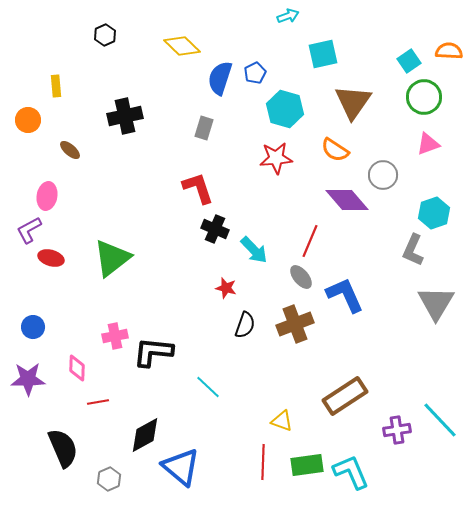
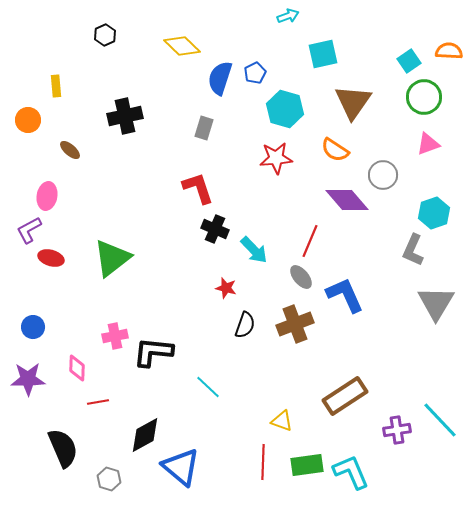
gray hexagon at (109, 479): rotated 20 degrees counterclockwise
